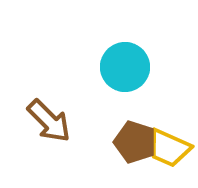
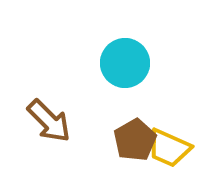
cyan circle: moved 4 px up
brown pentagon: moved 2 px up; rotated 24 degrees clockwise
